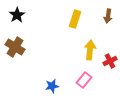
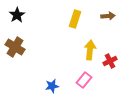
brown arrow: rotated 104 degrees counterclockwise
